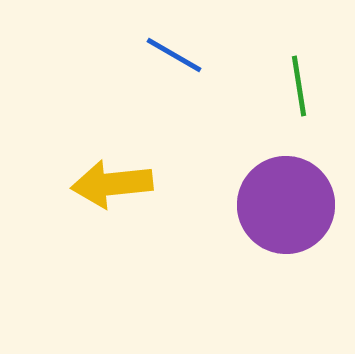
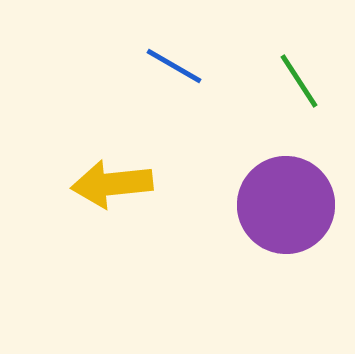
blue line: moved 11 px down
green line: moved 5 px up; rotated 24 degrees counterclockwise
